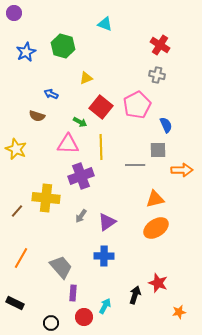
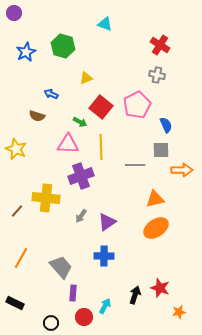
gray square: moved 3 px right
red star: moved 2 px right, 5 px down
